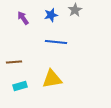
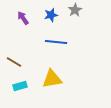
brown line: rotated 35 degrees clockwise
